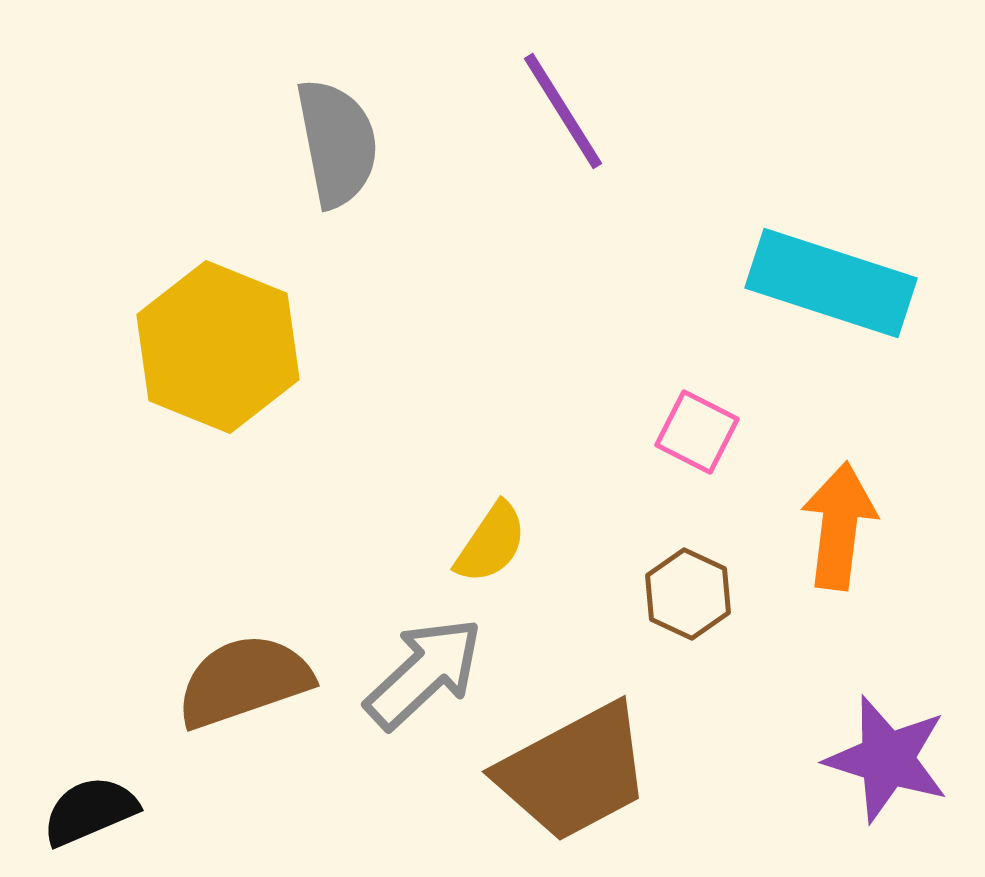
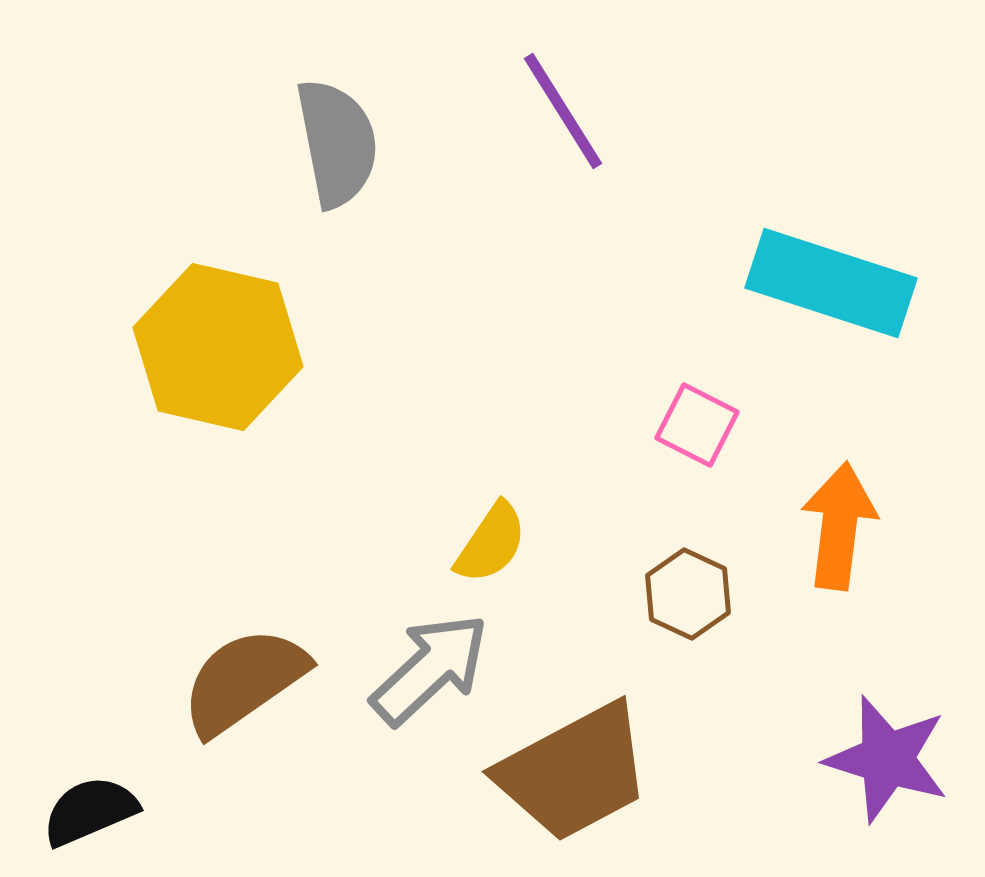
yellow hexagon: rotated 9 degrees counterclockwise
pink square: moved 7 px up
gray arrow: moved 6 px right, 4 px up
brown semicircle: rotated 16 degrees counterclockwise
